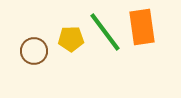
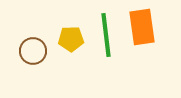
green line: moved 1 px right, 3 px down; rotated 30 degrees clockwise
brown circle: moved 1 px left
